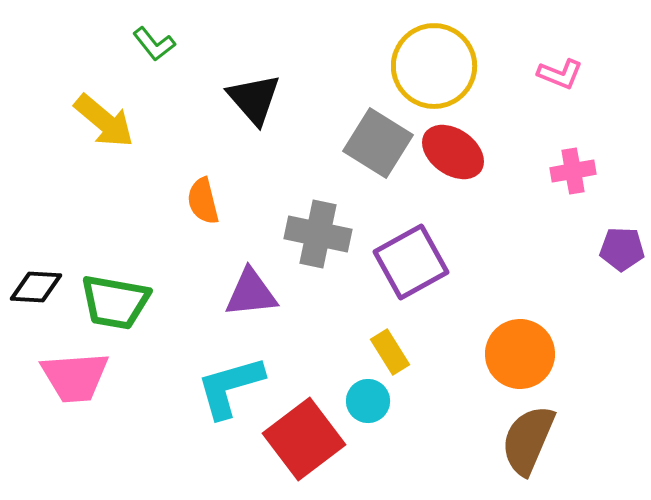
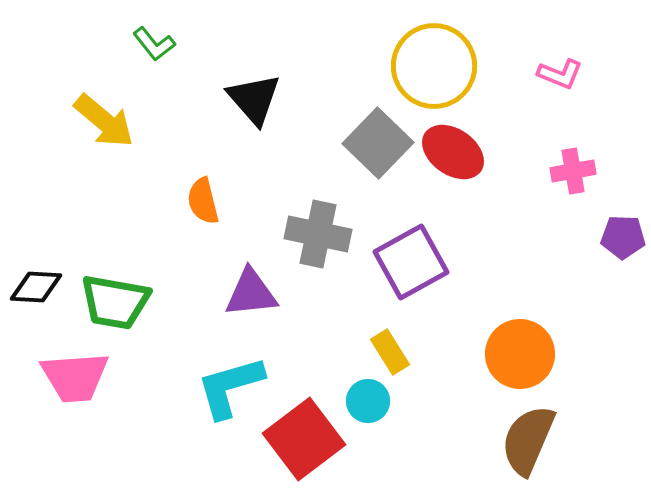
gray square: rotated 12 degrees clockwise
purple pentagon: moved 1 px right, 12 px up
